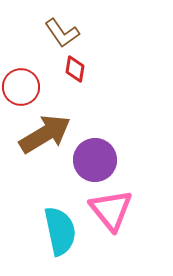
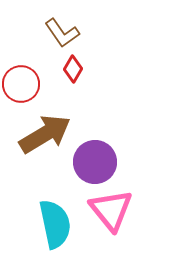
red diamond: moved 2 px left; rotated 20 degrees clockwise
red circle: moved 3 px up
purple circle: moved 2 px down
cyan semicircle: moved 5 px left, 7 px up
